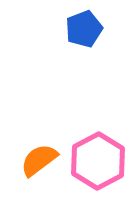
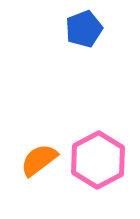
pink hexagon: moved 1 px up
